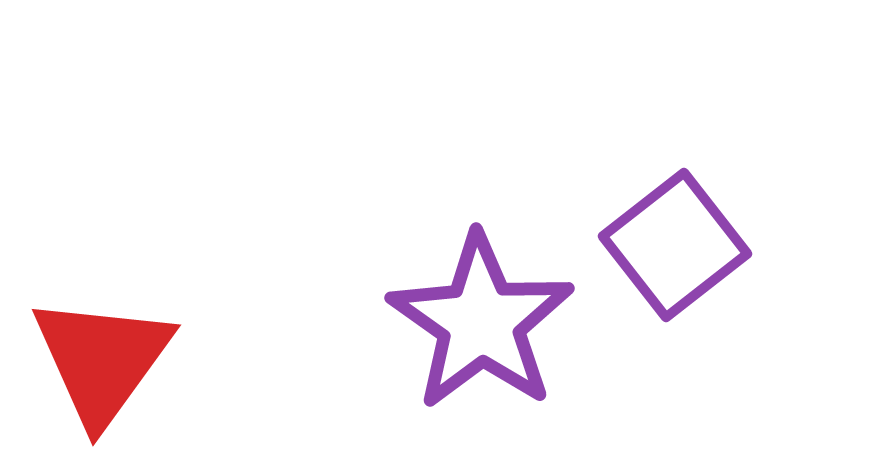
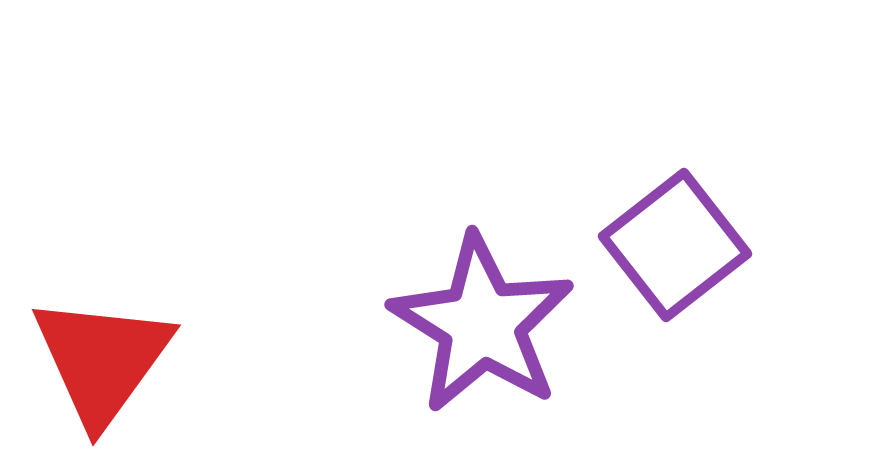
purple star: moved 1 px right, 2 px down; rotated 3 degrees counterclockwise
